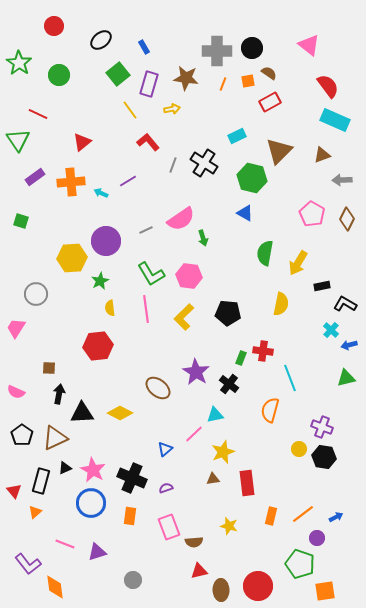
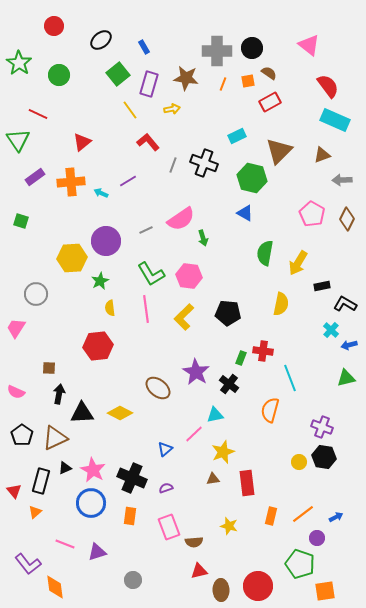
black cross at (204, 163): rotated 12 degrees counterclockwise
yellow circle at (299, 449): moved 13 px down
